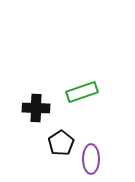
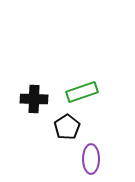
black cross: moved 2 px left, 9 px up
black pentagon: moved 6 px right, 16 px up
